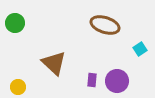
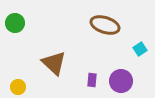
purple circle: moved 4 px right
